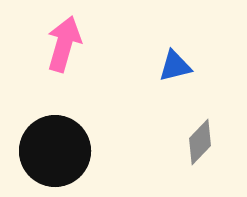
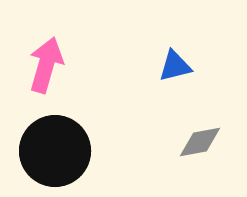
pink arrow: moved 18 px left, 21 px down
gray diamond: rotated 36 degrees clockwise
